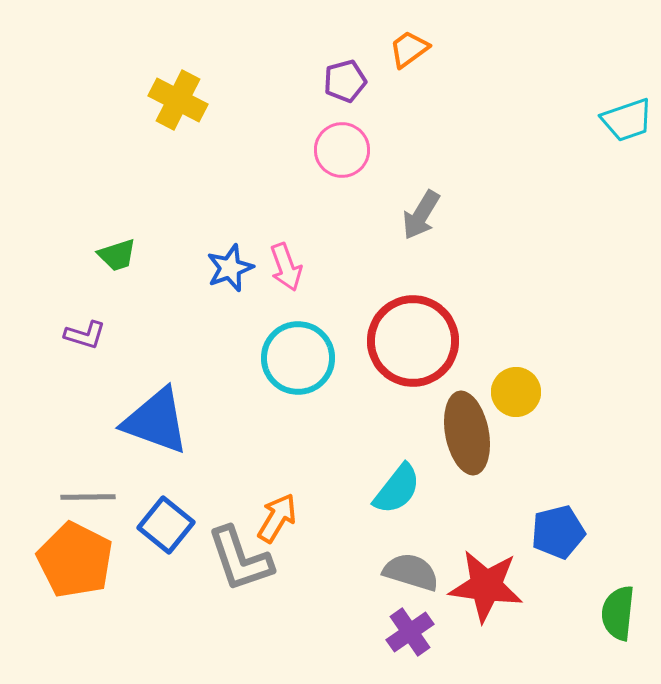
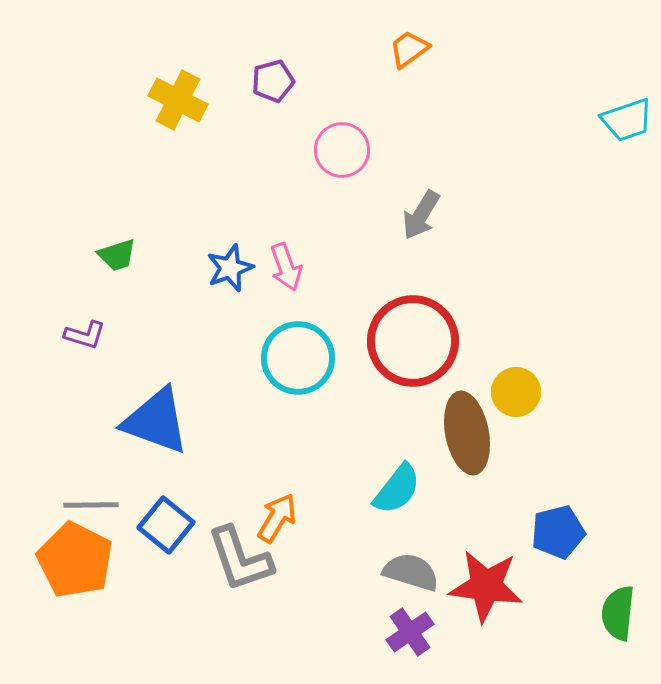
purple pentagon: moved 72 px left
gray line: moved 3 px right, 8 px down
